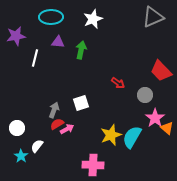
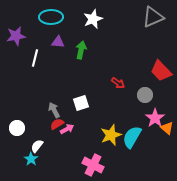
gray arrow: rotated 49 degrees counterclockwise
cyan star: moved 10 px right, 3 px down
pink cross: rotated 25 degrees clockwise
